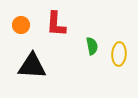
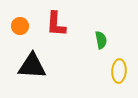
orange circle: moved 1 px left, 1 px down
green semicircle: moved 9 px right, 6 px up
yellow ellipse: moved 17 px down
